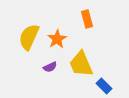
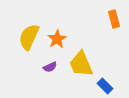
orange rectangle: moved 27 px right
blue rectangle: moved 1 px right
